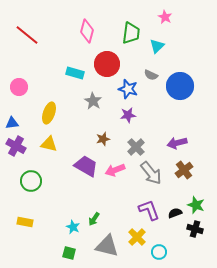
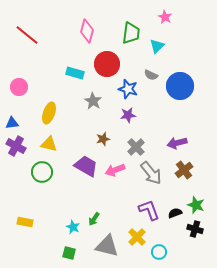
green circle: moved 11 px right, 9 px up
